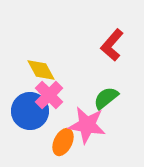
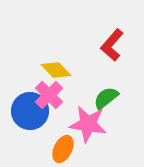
yellow diamond: moved 15 px right; rotated 16 degrees counterclockwise
pink star: moved 1 px right, 1 px up
orange ellipse: moved 7 px down
